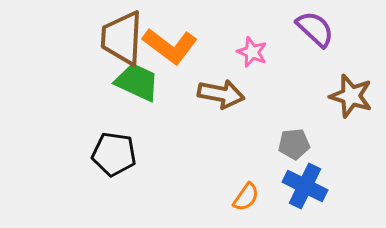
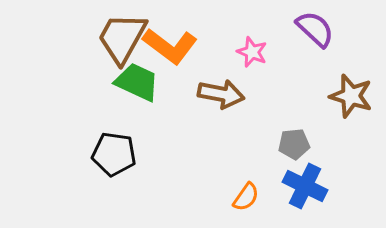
brown trapezoid: rotated 26 degrees clockwise
